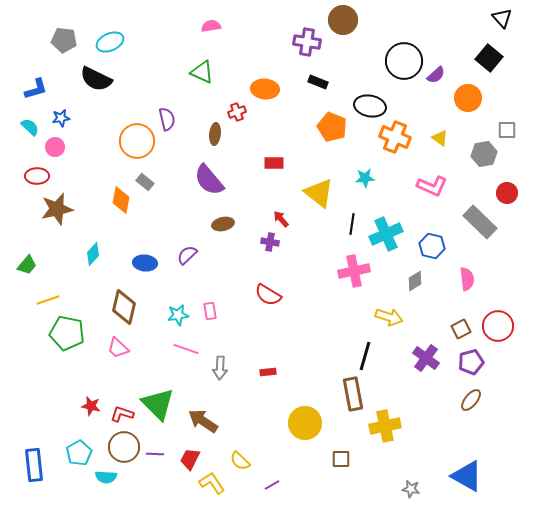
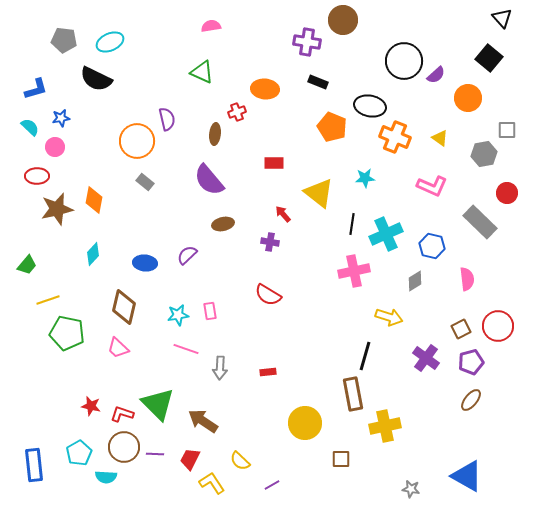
orange diamond at (121, 200): moved 27 px left
red arrow at (281, 219): moved 2 px right, 5 px up
